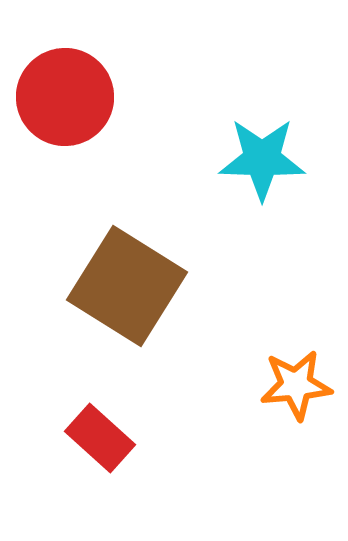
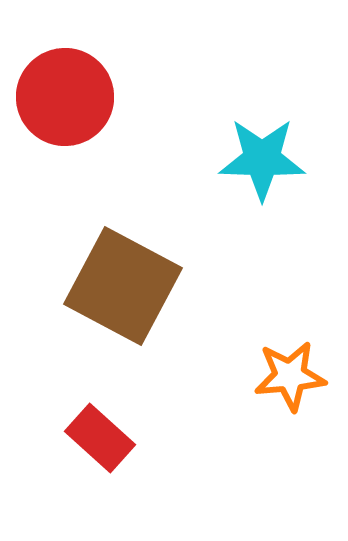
brown square: moved 4 px left; rotated 4 degrees counterclockwise
orange star: moved 6 px left, 9 px up
